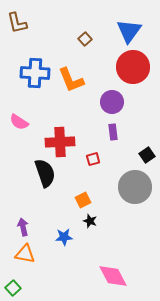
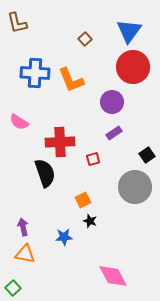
purple rectangle: moved 1 px right, 1 px down; rotated 63 degrees clockwise
